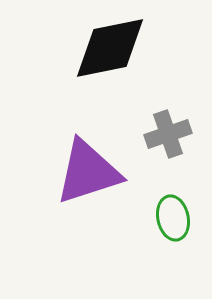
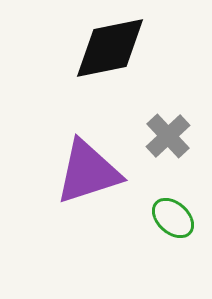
gray cross: moved 2 px down; rotated 24 degrees counterclockwise
green ellipse: rotated 36 degrees counterclockwise
